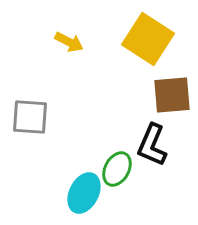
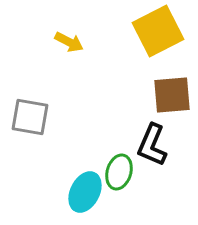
yellow square: moved 10 px right, 8 px up; rotated 30 degrees clockwise
gray square: rotated 6 degrees clockwise
green ellipse: moved 2 px right, 3 px down; rotated 12 degrees counterclockwise
cyan ellipse: moved 1 px right, 1 px up
